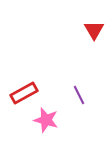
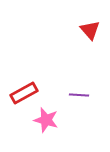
red triangle: moved 4 px left; rotated 10 degrees counterclockwise
purple line: rotated 60 degrees counterclockwise
